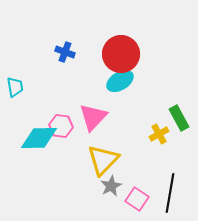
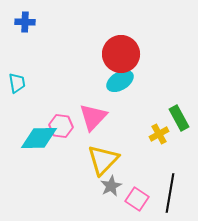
blue cross: moved 40 px left, 30 px up; rotated 18 degrees counterclockwise
cyan trapezoid: moved 2 px right, 4 px up
